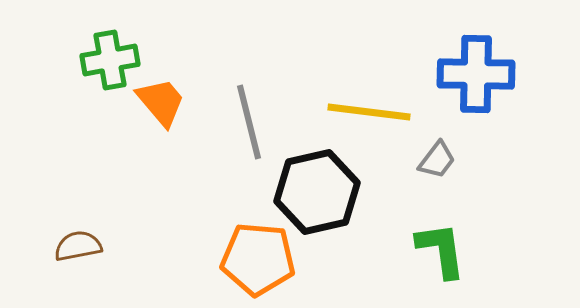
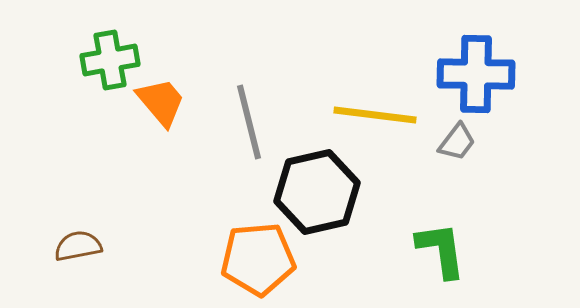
yellow line: moved 6 px right, 3 px down
gray trapezoid: moved 20 px right, 18 px up
orange pentagon: rotated 10 degrees counterclockwise
